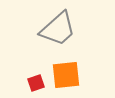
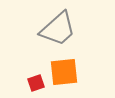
orange square: moved 2 px left, 3 px up
